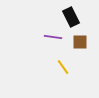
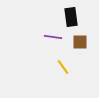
black rectangle: rotated 18 degrees clockwise
